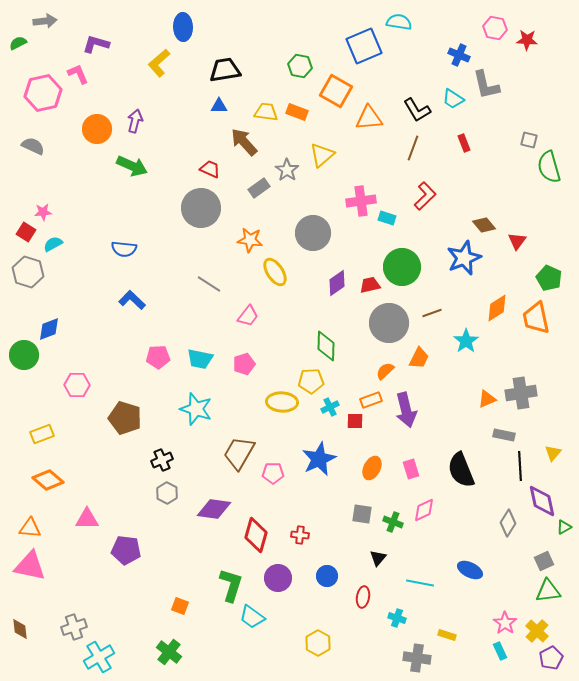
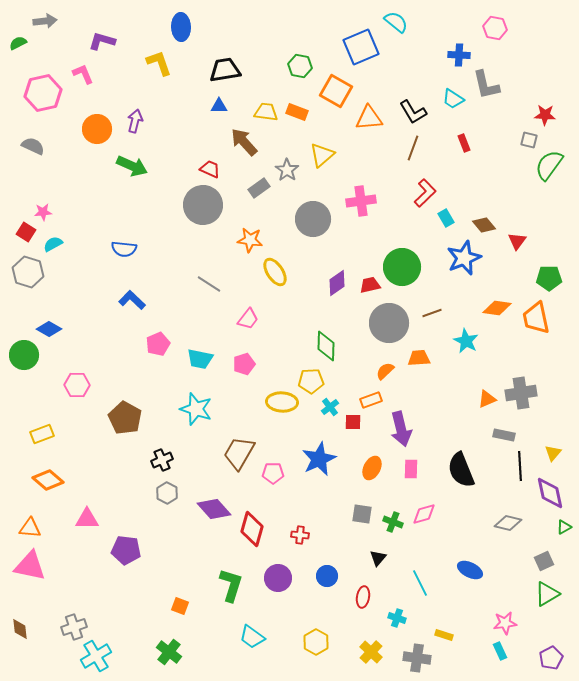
cyan semicircle at (399, 22): moved 3 px left; rotated 30 degrees clockwise
blue ellipse at (183, 27): moved 2 px left
red star at (527, 40): moved 18 px right, 75 px down
purple L-shape at (96, 44): moved 6 px right, 3 px up
blue square at (364, 46): moved 3 px left, 1 px down
blue cross at (459, 55): rotated 20 degrees counterclockwise
yellow L-shape at (159, 63): rotated 112 degrees clockwise
pink L-shape at (78, 74): moved 5 px right
black L-shape at (417, 110): moved 4 px left, 2 px down
green semicircle at (549, 167): moved 2 px up; rotated 52 degrees clockwise
red L-shape at (425, 196): moved 3 px up
gray circle at (201, 208): moved 2 px right, 3 px up
cyan rectangle at (387, 218): moved 59 px right; rotated 42 degrees clockwise
gray circle at (313, 233): moved 14 px up
green pentagon at (549, 278): rotated 25 degrees counterclockwise
orange diamond at (497, 308): rotated 40 degrees clockwise
pink trapezoid at (248, 316): moved 3 px down
blue diamond at (49, 329): rotated 50 degrees clockwise
cyan star at (466, 341): rotated 10 degrees counterclockwise
pink pentagon at (158, 357): moved 13 px up; rotated 20 degrees counterclockwise
orange trapezoid at (419, 358): rotated 120 degrees counterclockwise
cyan cross at (330, 407): rotated 12 degrees counterclockwise
purple arrow at (406, 410): moved 5 px left, 19 px down
brown pentagon at (125, 418): rotated 12 degrees clockwise
red square at (355, 421): moved 2 px left, 1 px down
pink rectangle at (411, 469): rotated 18 degrees clockwise
purple diamond at (542, 501): moved 8 px right, 8 px up
purple diamond at (214, 509): rotated 40 degrees clockwise
pink diamond at (424, 510): moved 4 px down; rotated 10 degrees clockwise
gray diamond at (508, 523): rotated 72 degrees clockwise
red diamond at (256, 535): moved 4 px left, 6 px up
cyan line at (420, 583): rotated 52 degrees clockwise
green triangle at (548, 591): moved 1 px left, 3 px down; rotated 24 degrees counterclockwise
cyan trapezoid at (252, 617): moved 20 px down
pink star at (505, 623): rotated 30 degrees clockwise
yellow cross at (537, 631): moved 166 px left, 21 px down
yellow rectangle at (447, 635): moved 3 px left
yellow hexagon at (318, 643): moved 2 px left, 1 px up
cyan cross at (99, 657): moved 3 px left, 1 px up
